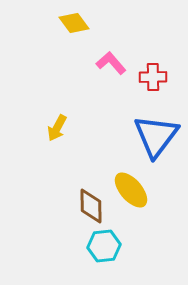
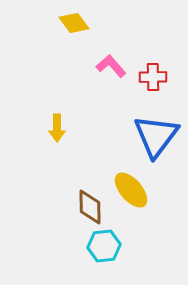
pink L-shape: moved 3 px down
yellow arrow: rotated 28 degrees counterclockwise
brown diamond: moved 1 px left, 1 px down
